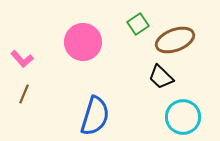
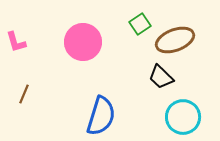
green square: moved 2 px right
pink L-shape: moved 6 px left, 17 px up; rotated 25 degrees clockwise
blue semicircle: moved 6 px right
